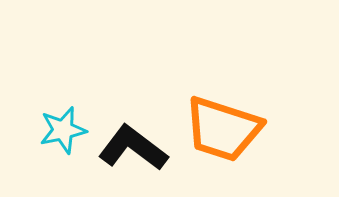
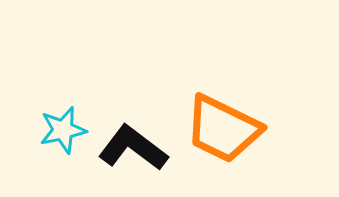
orange trapezoid: rotated 8 degrees clockwise
